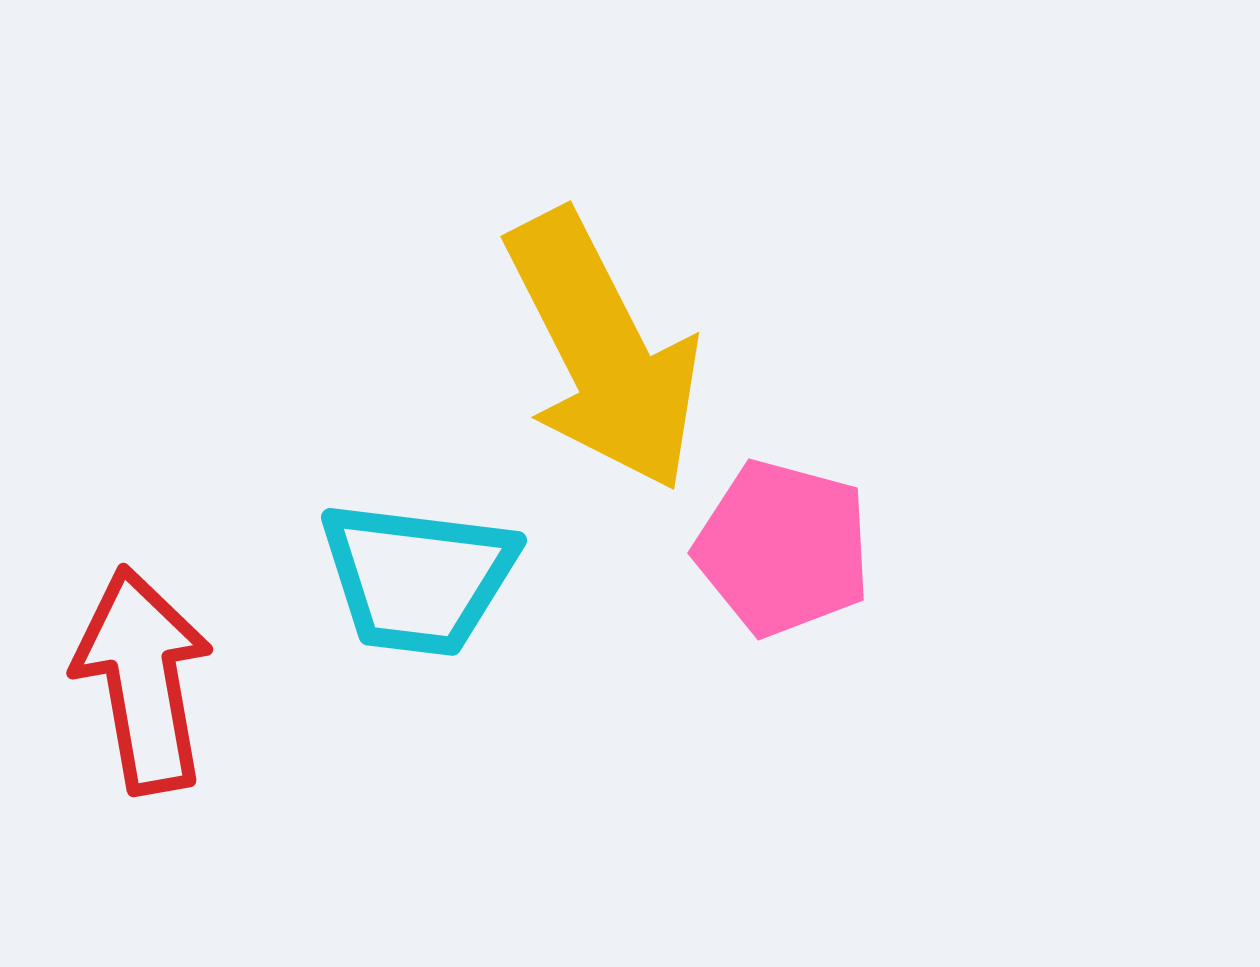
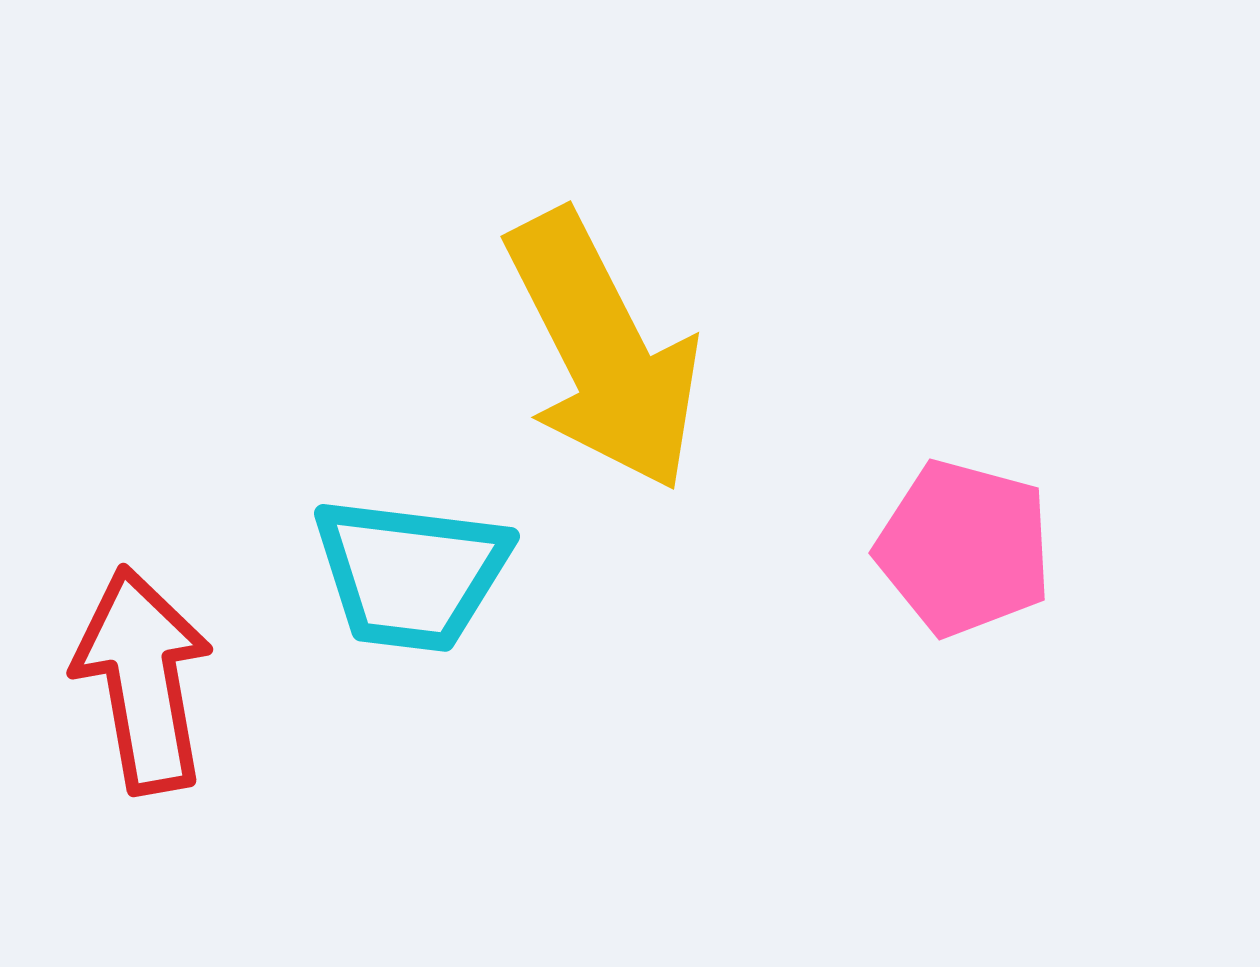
pink pentagon: moved 181 px right
cyan trapezoid: moved 7 px left, 4 px up
